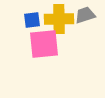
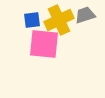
yellow cross: moved 1 px down; rotated 24 degrees counterclockwise
pink square: rotated 12 degrees clockwise
